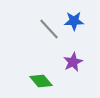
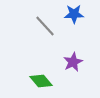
blue star: moved 7 px up
gray line: moved 4 px left, 3 px up
